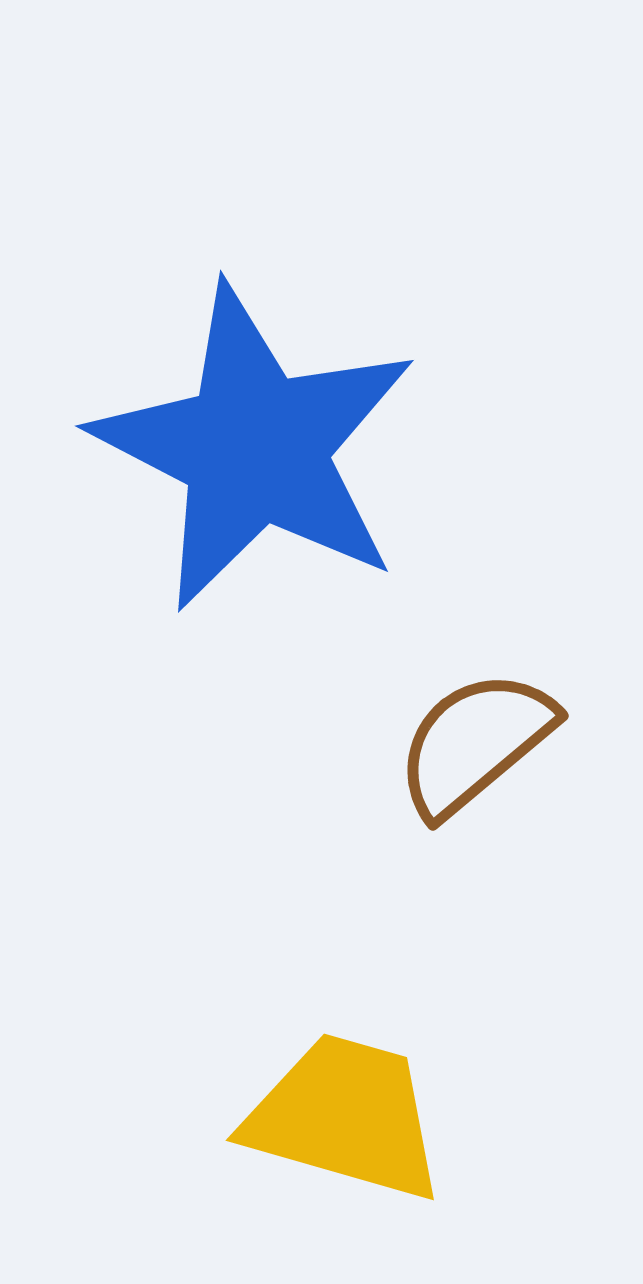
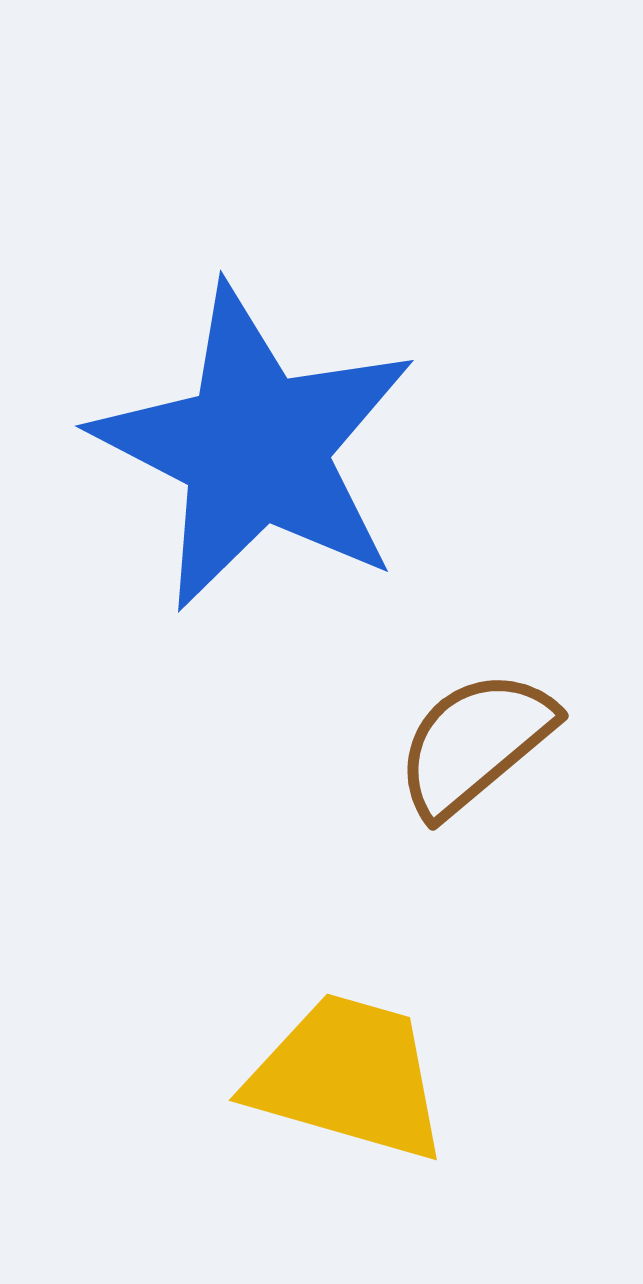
yellow trapezoid: moved 3 px right, 40 px up
